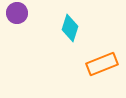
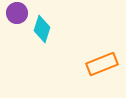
cyan diamond: moved 28 px left, 1 px down
